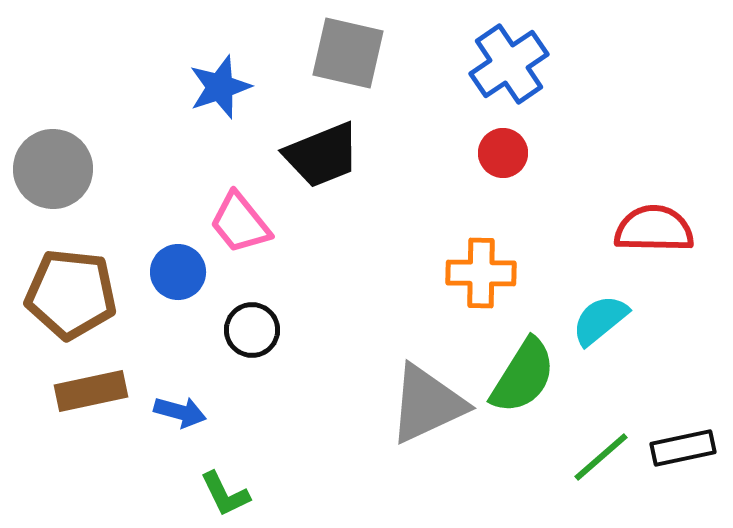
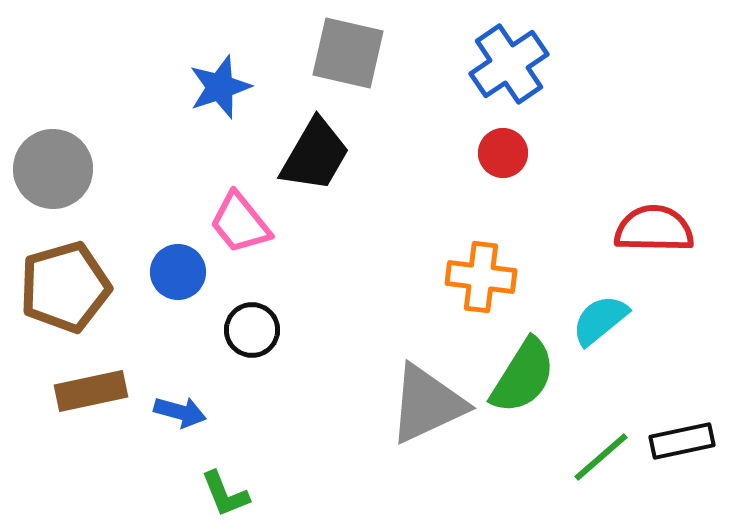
black trapezoid: moved 7 px left; rotated 38 degrees counterclockwise
orange cross: moved 4 px down; rotated 6 degrees clockwise
brown pentagon: moved 6 px left, 7 px up; rotated 22 degrees counterclockwise
black rectangle: moved 1 px left, 7 px up
green L-shape: rotated 4 degrees clockwise
